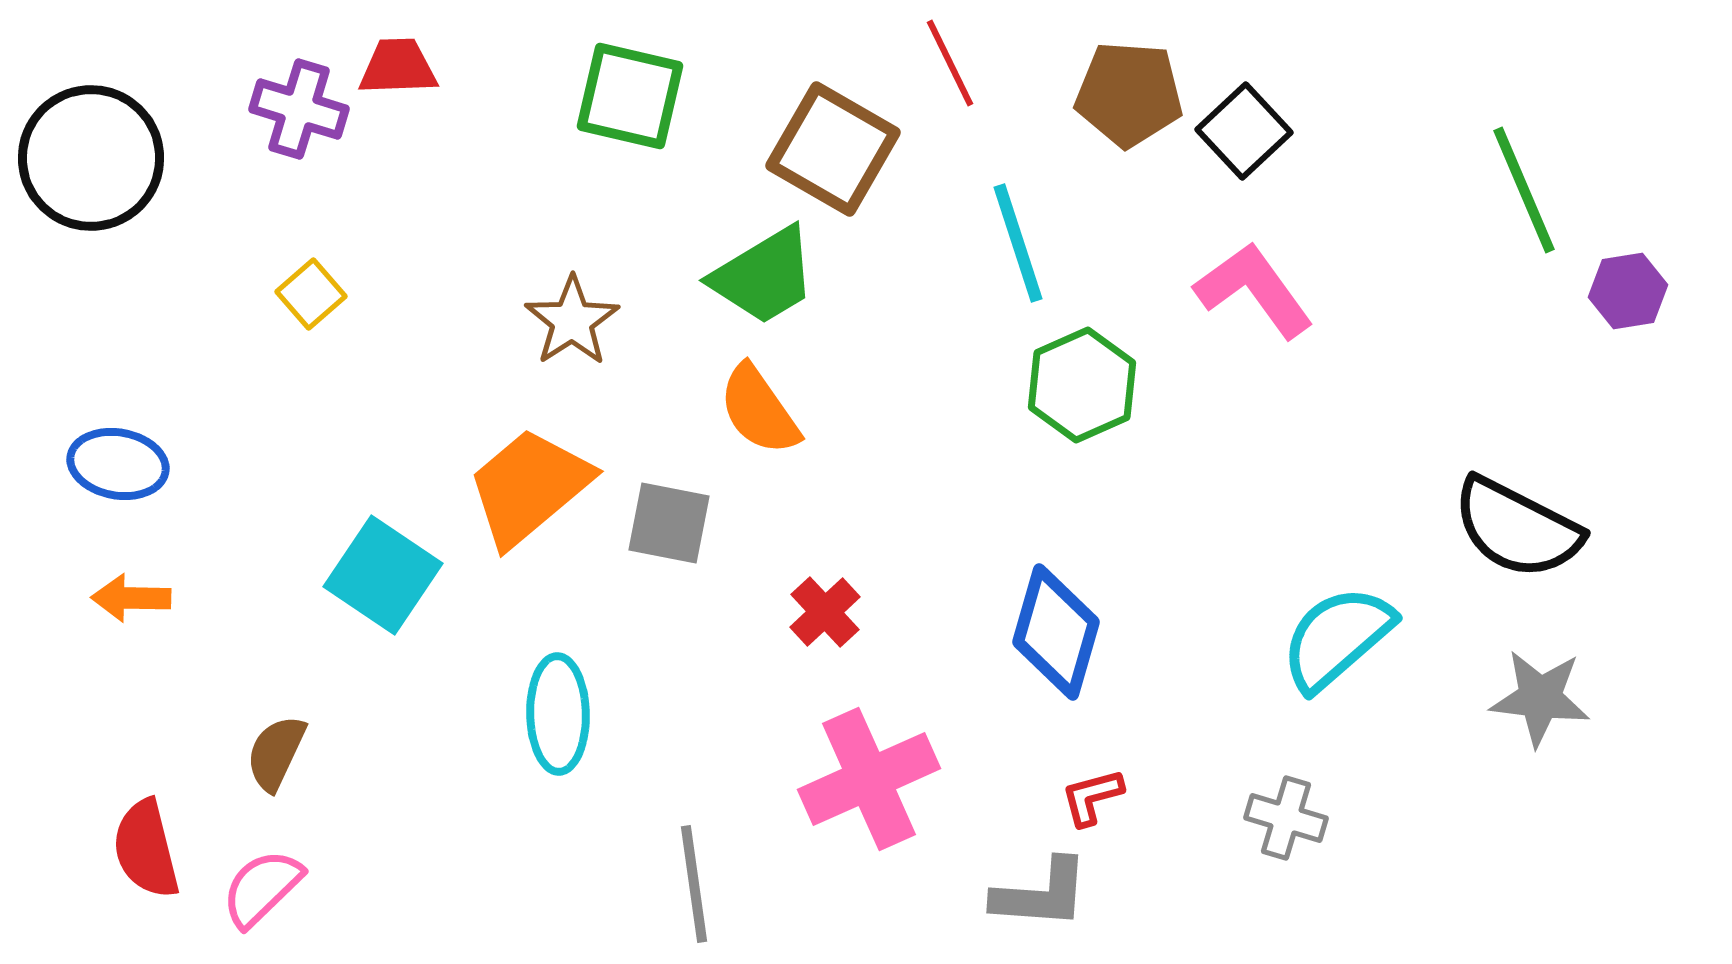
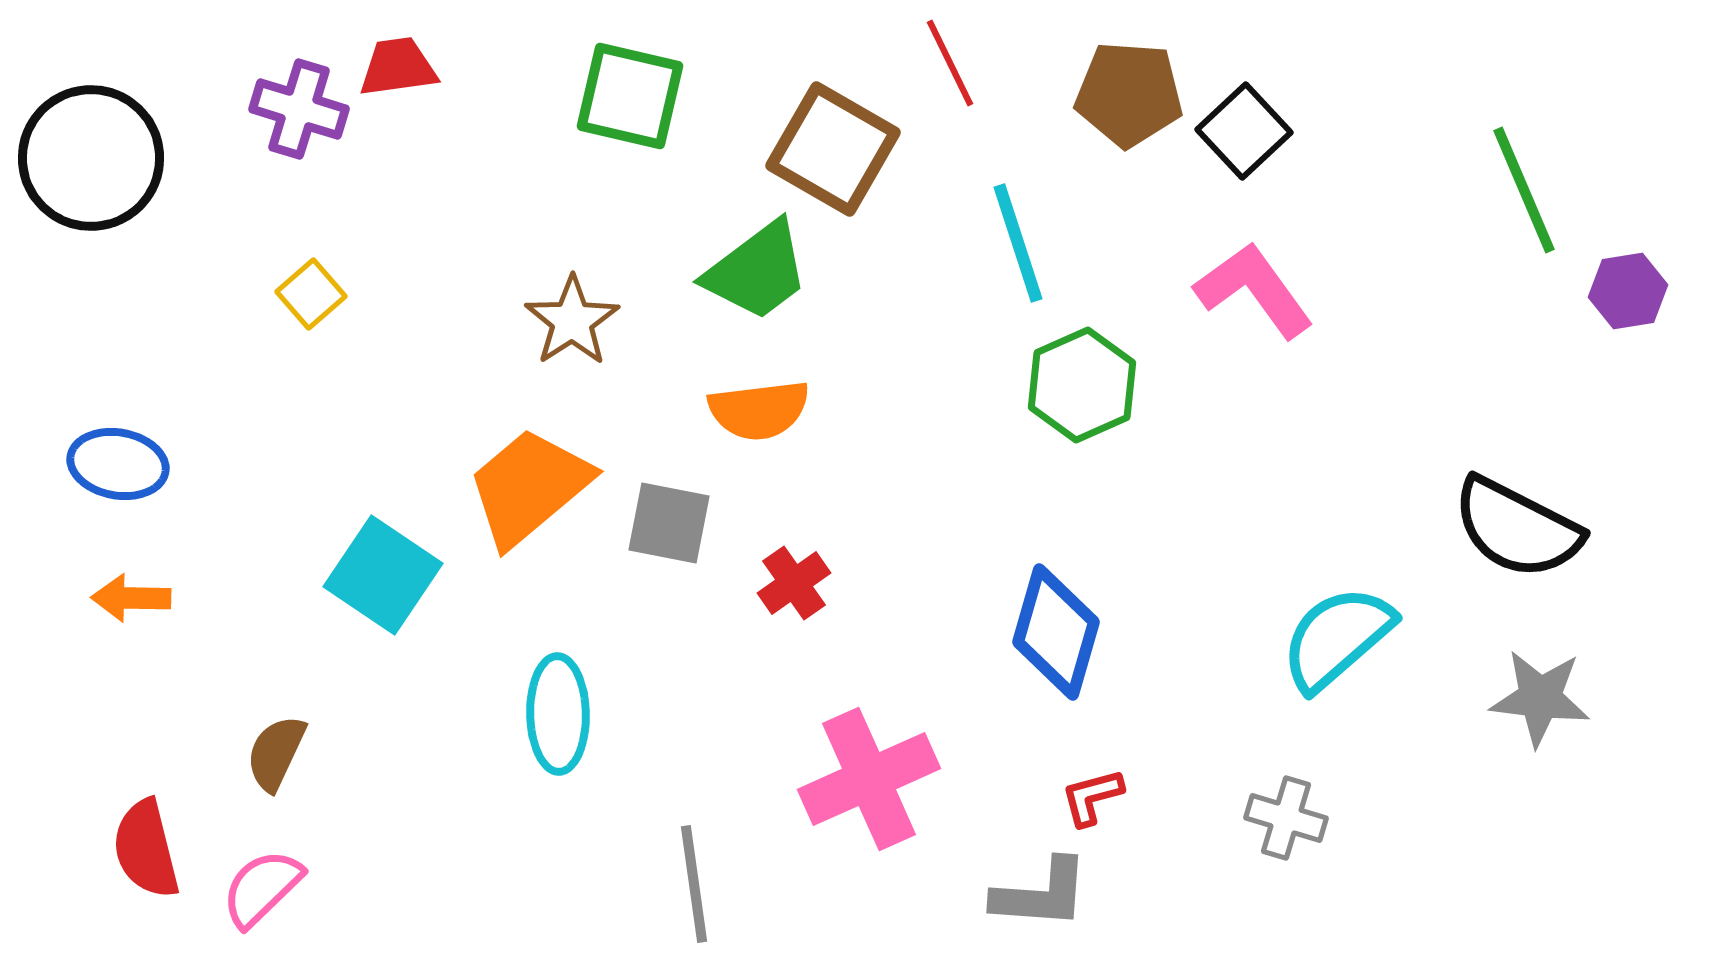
red trapezoid: rotated 6 degrees counterclockwise
green trapezoid: moved 7 px left, 5 px up; rotated 6 degrees counterclockwise
orange semicircle: rotated 62 degrees counterclockwise
red cross: moved 31 px left, 29 px up; rotated 8 degrees clockwise
